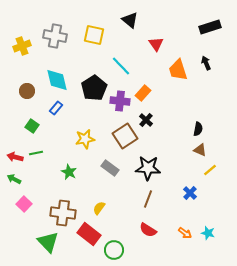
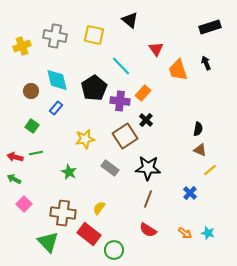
red triangle: moved 5 px down
brown circle: moved 4 px right
